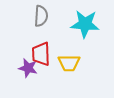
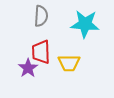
red trapezoid: moved 2 px up
purple star: rotated 24 degrees clockwise
